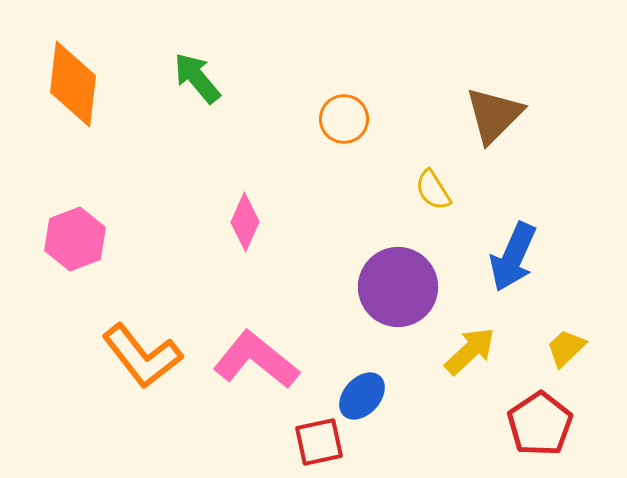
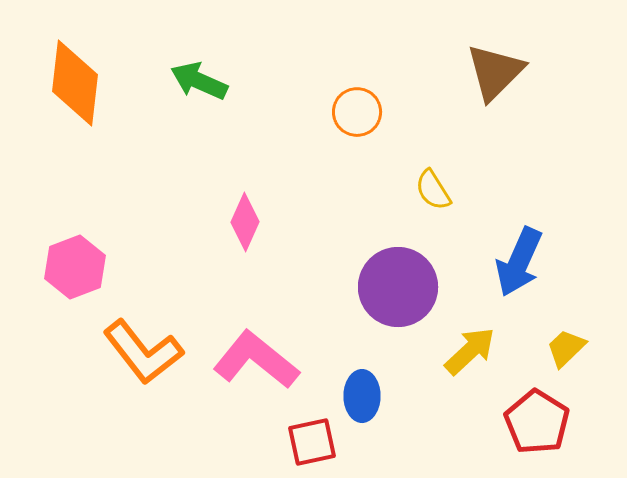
green arrow: moved 2 px right, 3 px down; rotated 26 degrees counterclockwise
orange diamond: moved 2 px right, 1 px up
brown triangle: moved 1 px right, 43 px up
orange circle: moved 13 px right, 7 px up
pink hexagon: moved 28 px down
blue arrow: moved 6 px right, 5 px down
orange L-shape: moved 1 px right, 4 px up
blue ellipse: rotated 42 degrees counterclockwise
red pentagon: moved 3 px left, 2 px up; rotated 6 degrees counterclockwise
red square: moved 7 px left
